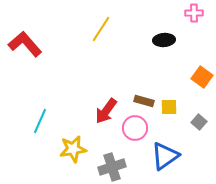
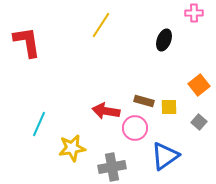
yellow line: moved 4 px up
black ellipse: rotated 65 degrees counterclockwise
red L-shape: moved 2 px right, 2 px up; rotated 32 degrees clockwise
orange square: moved 3 px left, 8 px down; rotated 15 degrees clockwise
red arrow: rotated 64 degrees clockwise
cyan line: moved 1 px left, 3 px down
yellow star: moved 1 px left, 1 px up
gray cross: rotated 8 degrees clockwise
